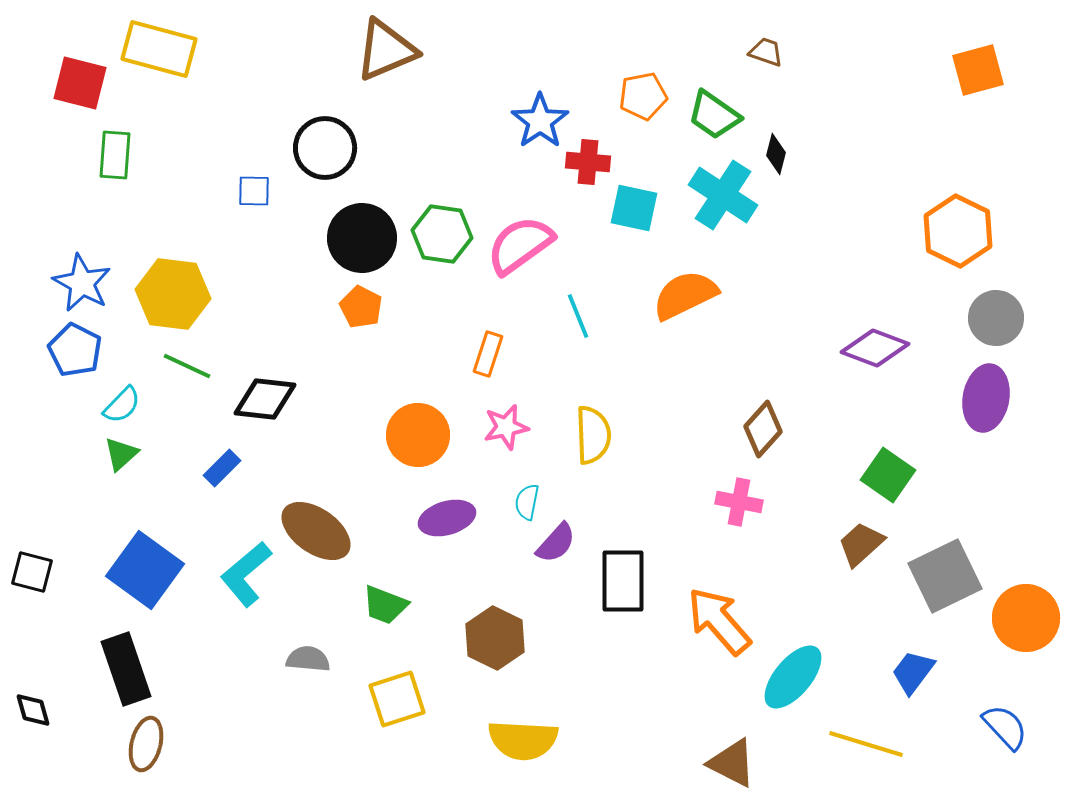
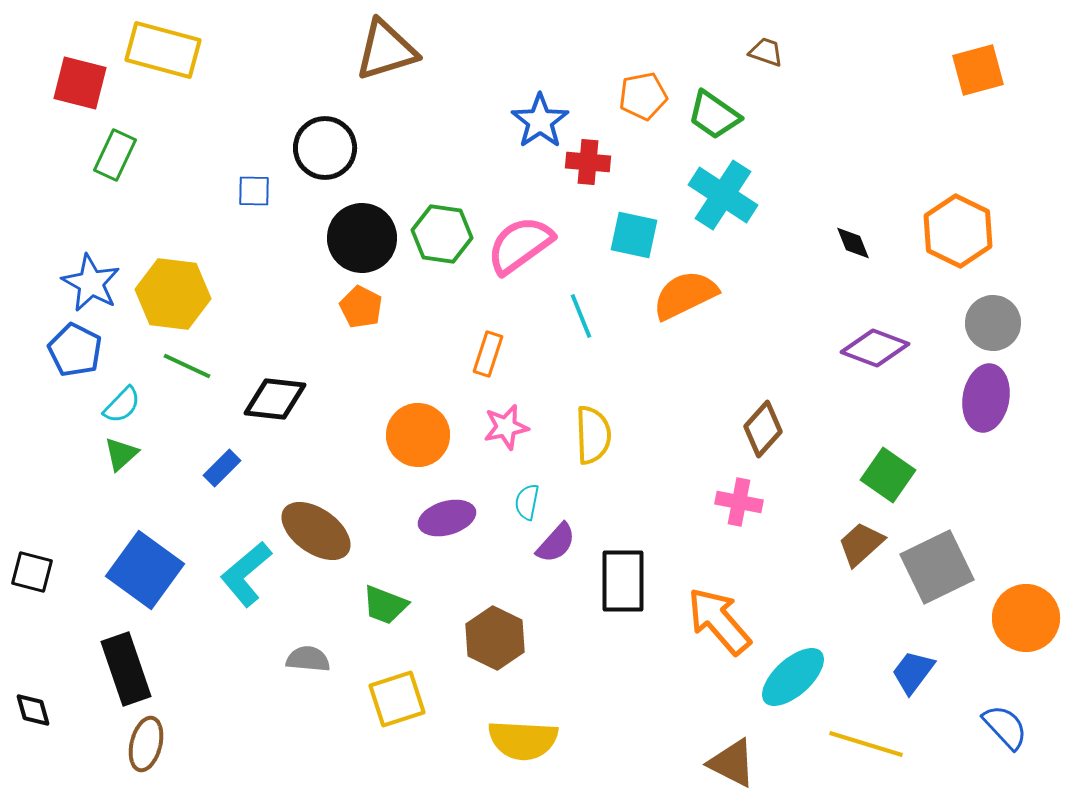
yellow rectangle at (159, 49): moved 4 px right, 1 px down
brown triangle at (386, 50): rotated 6 degrees clockwise
black diamond at (776, 154): moved 77 px right, 89 px down; rotated 36 degrees counterclockwise
green rectangle at (115, 155): rotated 21 degrees clockwise
cyan square at (634, 208): moved 27 px down
blue star at (82, 283): moved 9 px right
cyan line at (578, 316): moved 3 px right
gray circle at (996, 318): moved 3 px left, 5 px down
black diamond at (265, 399): moved 10 px right
gray square at (945, 576): moved 8 px left, 9 px up
cyan ellipse at (793, 677): rotated 8 degrees clockwise
